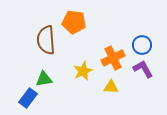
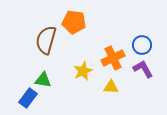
brown semicircle: rotated 20 degrees clockwise
green triangle: moved 1 px left, 1 px down; rotated 18 degrees clockwise
